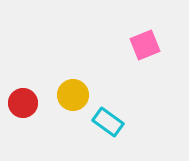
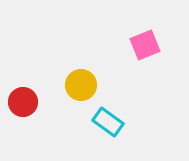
yellow circle: moved 8 px right, 10 px up
red circle: moved 1 px up
